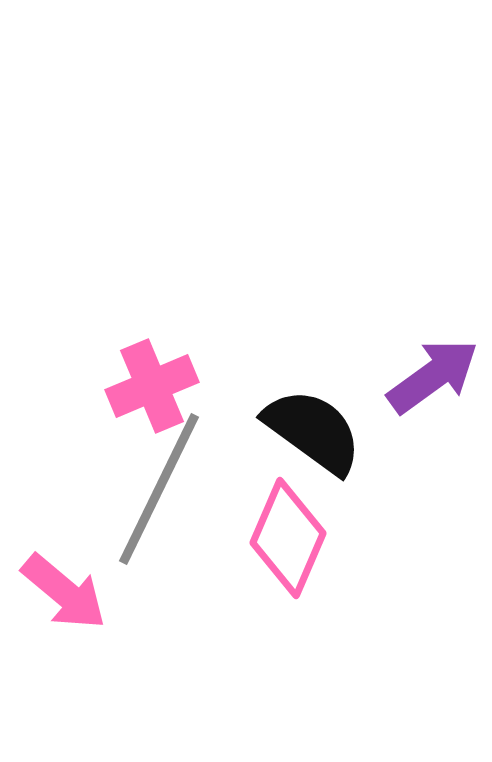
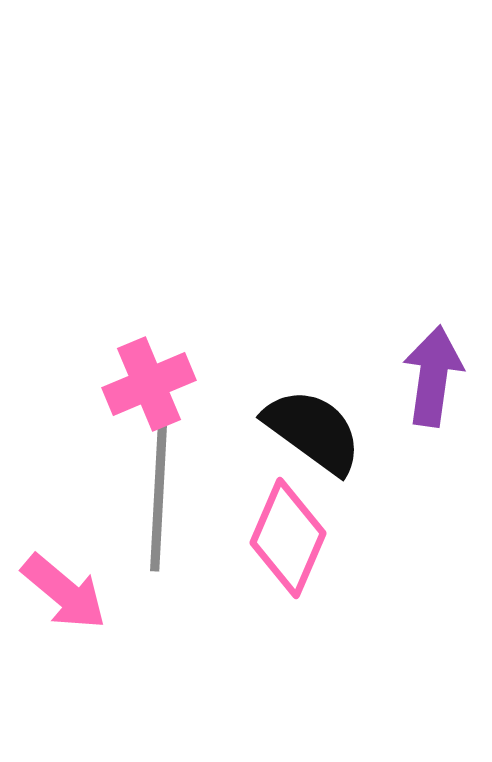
purple arrow: rotated 46 degrees counterclockwise
pink cross: moved 3 px left, 2 px up
gray line: rotated 23 degrees counterclockwise
